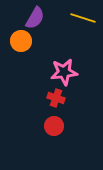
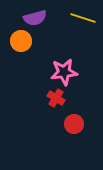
purple semicircle: rotated 45 degrees clockwise
red cross: rotated 12 degrees clockwise
red circle: moved 20 px right, 2 px up
